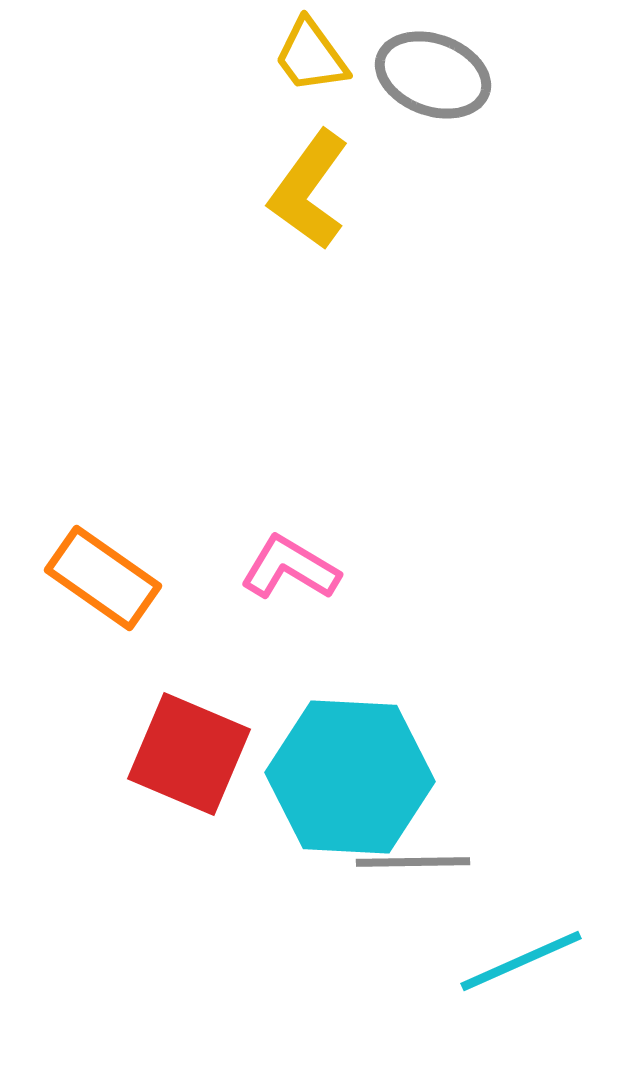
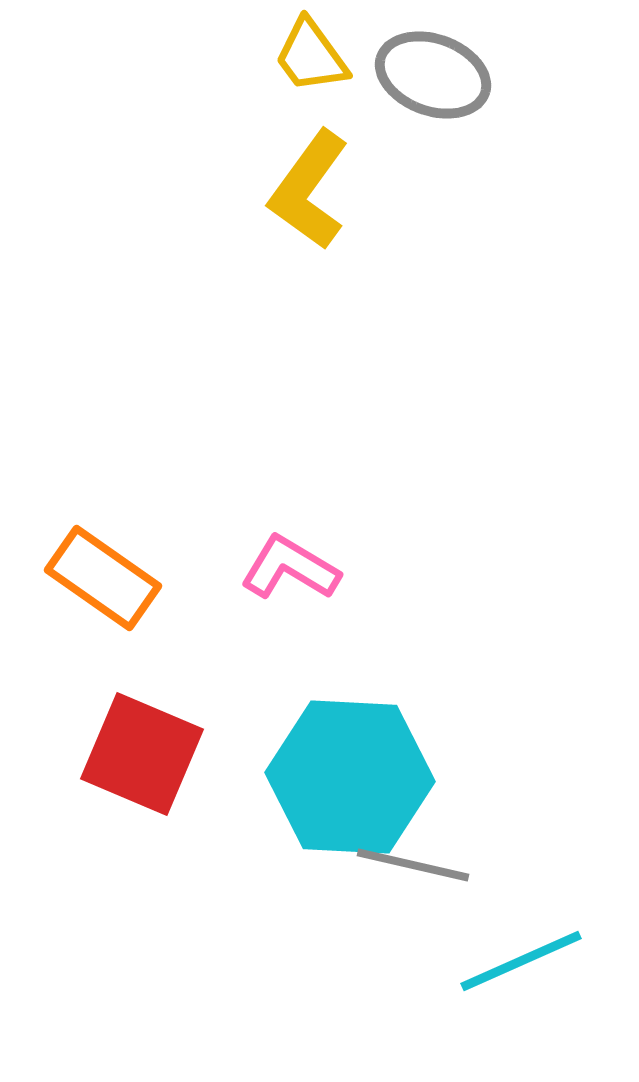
red square: moved 47 px left
gray line: moved 3 px down; rotated 14 degrees clockwise
